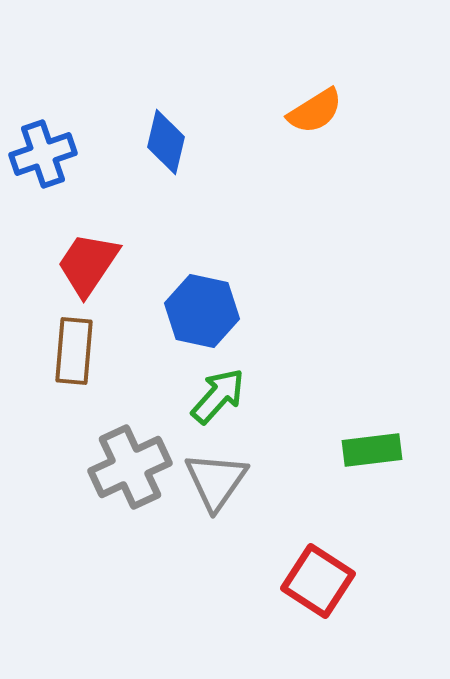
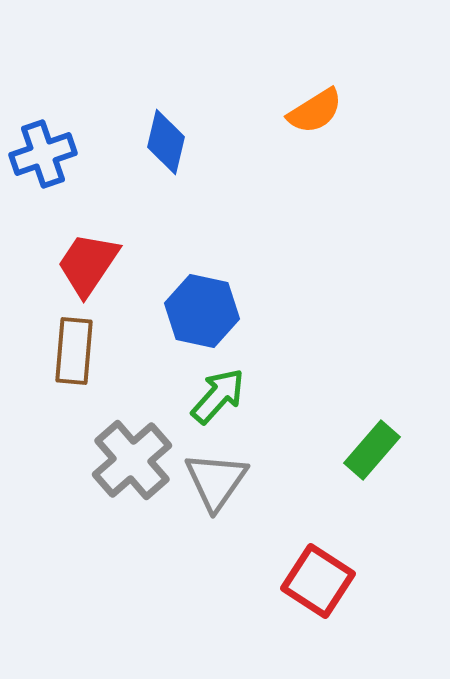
green rectangle: rotated 42 degrees counterclockwise
gray cross: moved 2 px right, 7 px up; rotated 16 degrees counterclockwise
